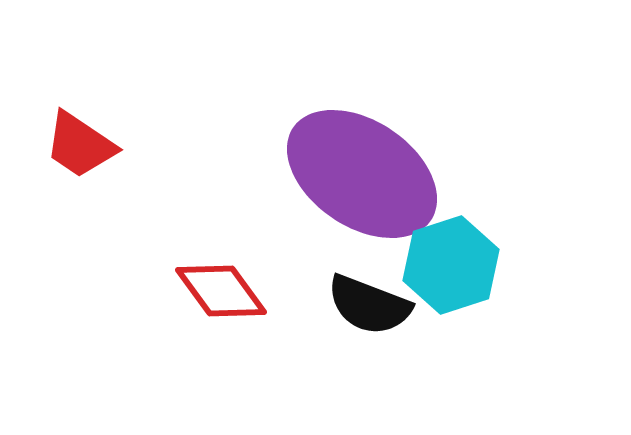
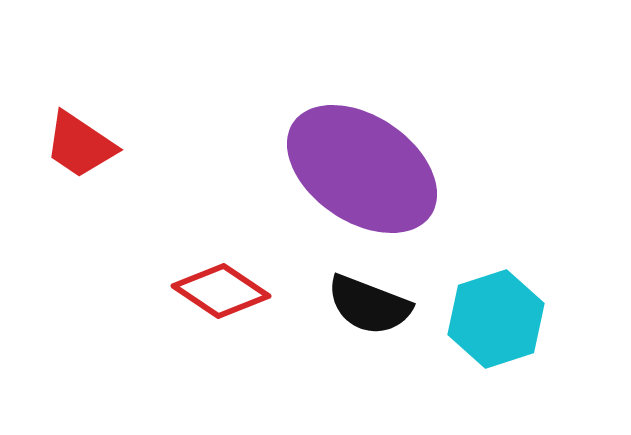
purple ellipse: moved 5 px up
cyan hexagon: moved 45 px right, 54 px down
red diamond: rotated 20 degrees counterclockwise
